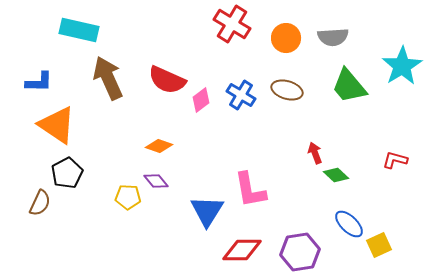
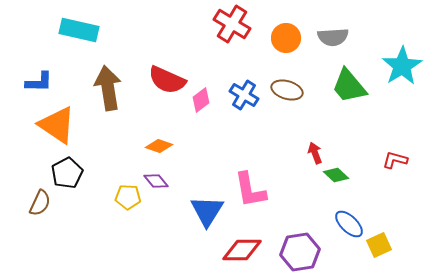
brown arrow: moved 10 px down; rotated 15 degrees clockwise
blue cross: moved 3 px right
